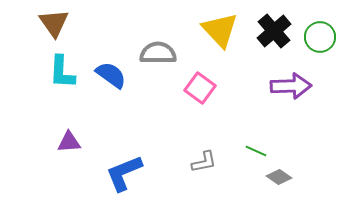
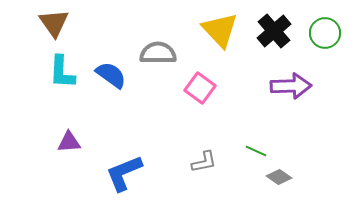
green circle: moved 5 px right, 4 px up
